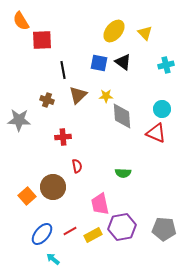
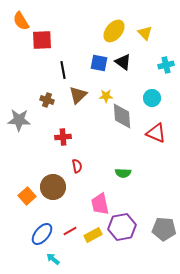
cyan circle: moved 10 px left, 11 px up
